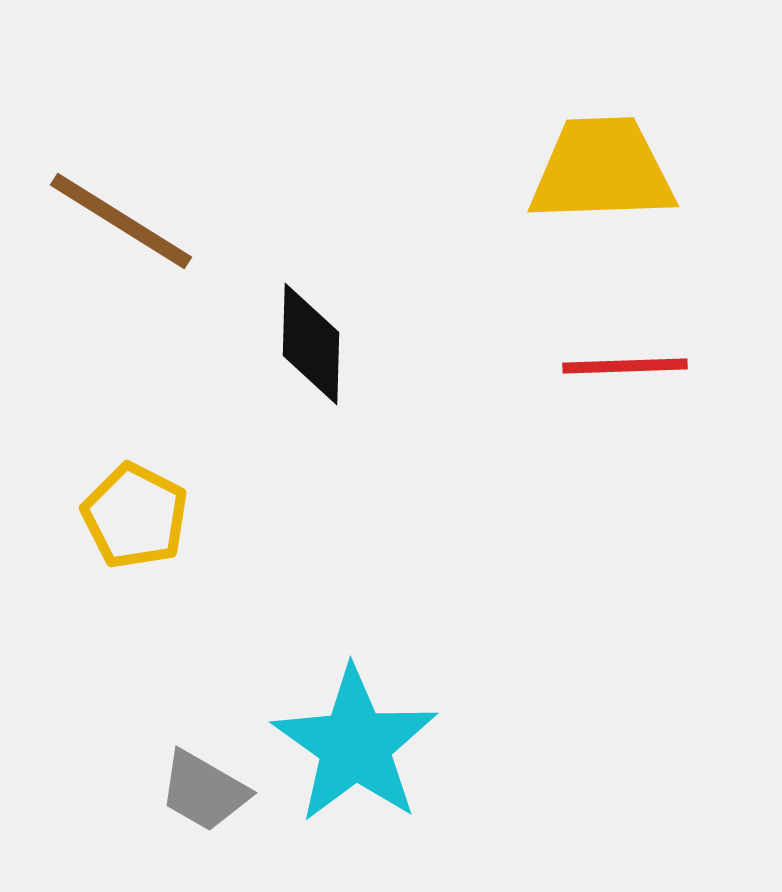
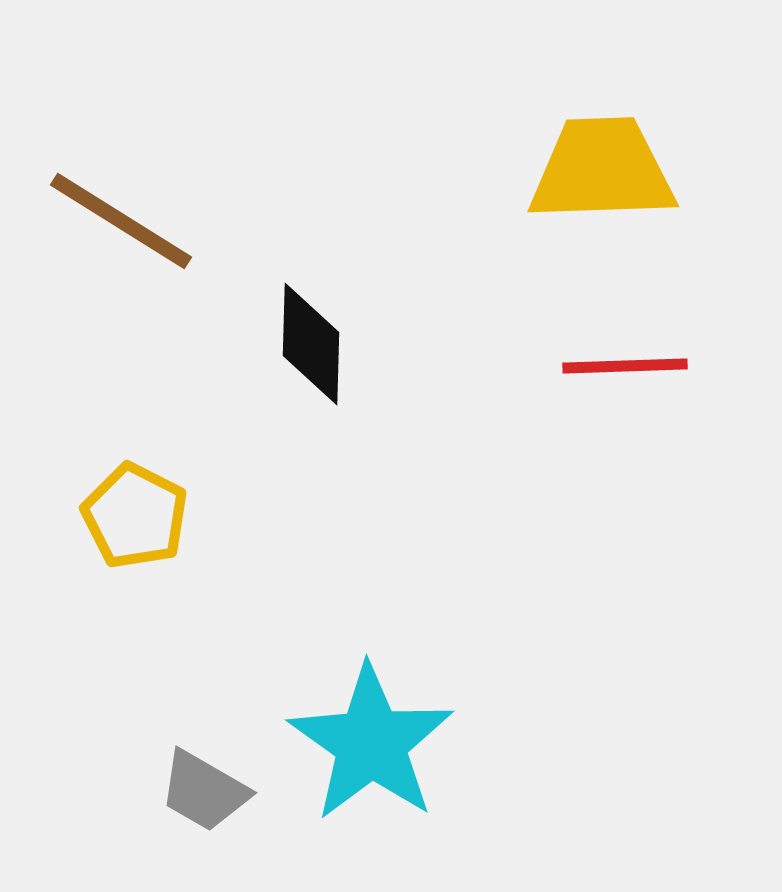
cyan star: moved 16 px right, 2 px up
